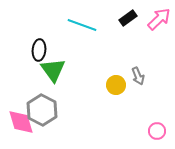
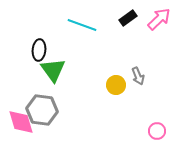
gray hexagon: rotated 20 degrees counterclockwise
